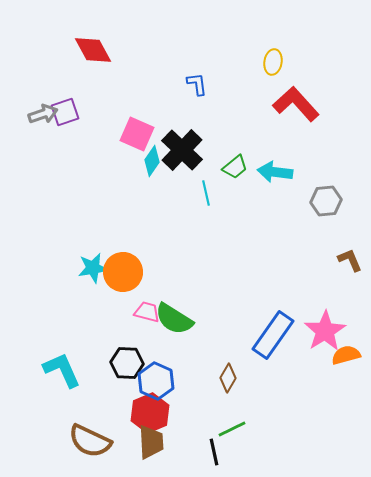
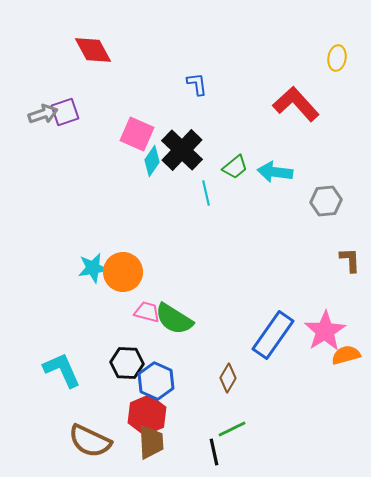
yellow ellipse: moved 64 px right, 4 px up
brown L-shape: rotated 20 degrees clockwise
red hexagon: moved 3 px left, 2 px down
